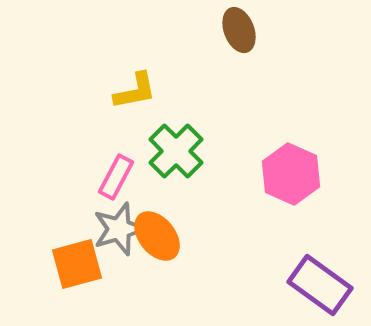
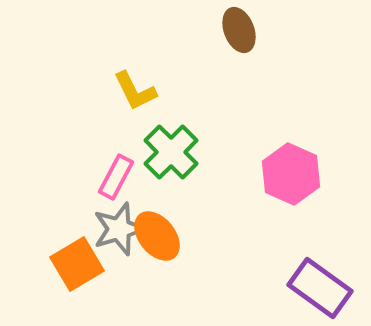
yellow L-shape: rotated 75 degrees clockwise
green cross: moved 5 px left, 1 px down
orange square: rotated 16 degrees counterclockwise
purple rectangle: moved 3 px down
